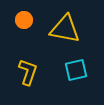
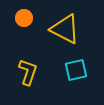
orange circle: moved 2 px up
yellow triangle: rotated 16 degrees clockwise
